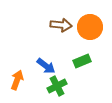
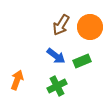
brown arrow: rotated 115 degrees clockwise
blue arrow: moved 10 px right, 10 px up
